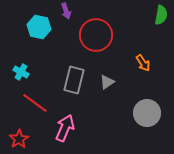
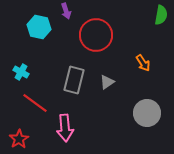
pink arrow: rotated 152 degrees clockwise
